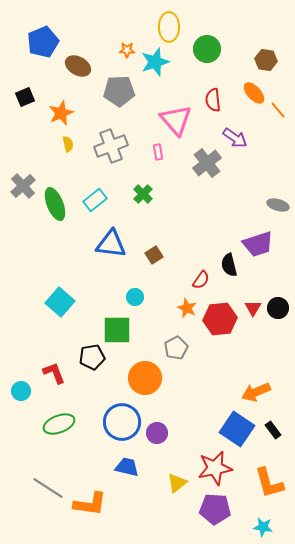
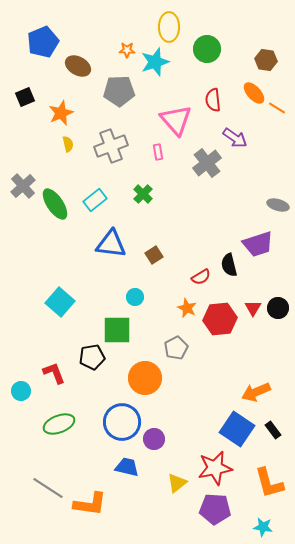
orange line at (278, 110): moved 1 px left, 2 px up; rotated 18 degrees counterclockwise
green ellipse at (55, 204): rotated 12 degrees counterclockwise
red semicircle at (201, 280): moved 3 px up; rotated 24 degrees clockwise
purple circle at (157, 433): moved 3 px left, 6 px down
